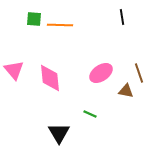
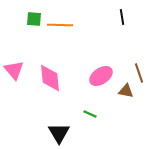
pink ellipse: moved 3 px down
